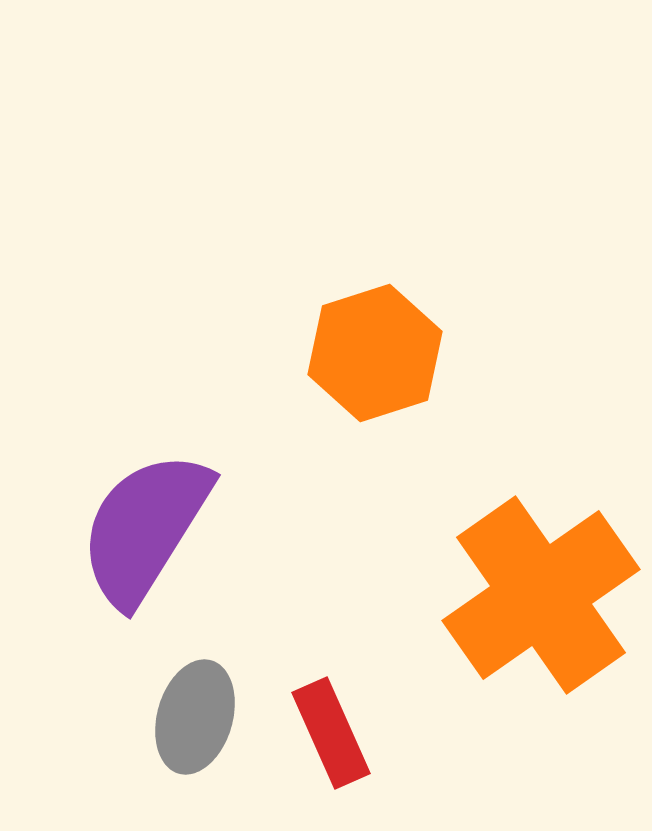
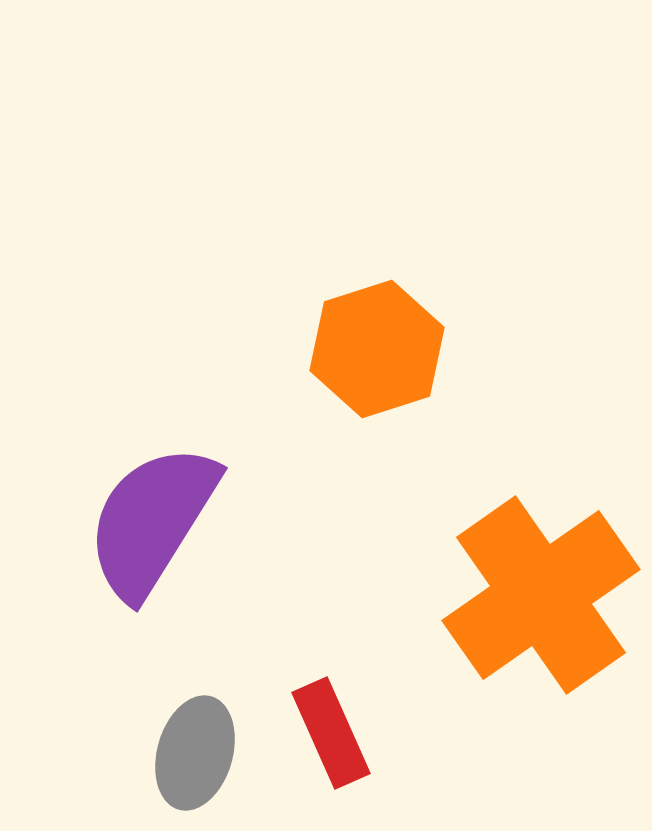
orange hexagon: moved 2 px right, 4 px up
purple semicircle: moved 7 px right, 7 px up
gray ellipse: moved 36 px down
